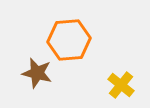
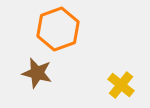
orange hexagon: moved 11 px left, 11 px up; rotated 15 degrees counterclockwise
